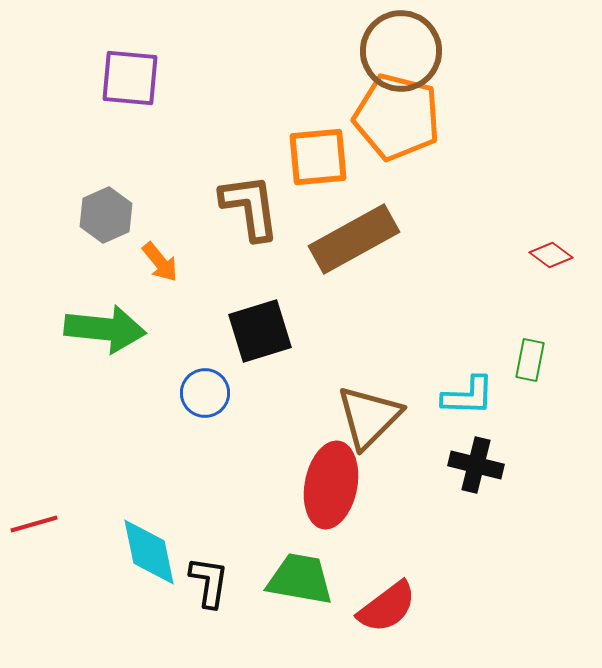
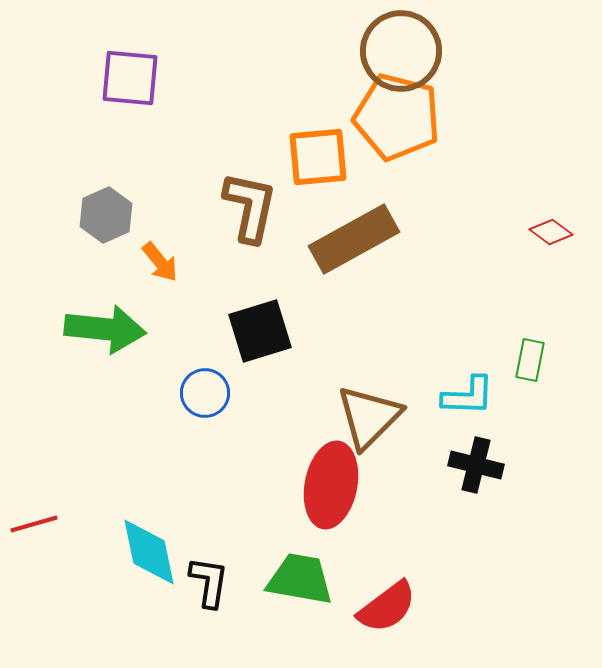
brown L-shape: rotated 20 degrees clockwise
red diamond: moved 23 px up
